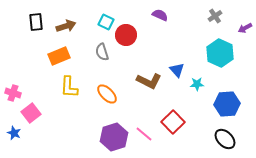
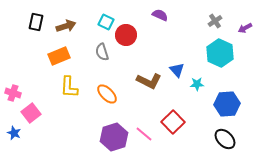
gray cross: moved 5 px down
black rectangle: rotated 18 degrees clockwise
